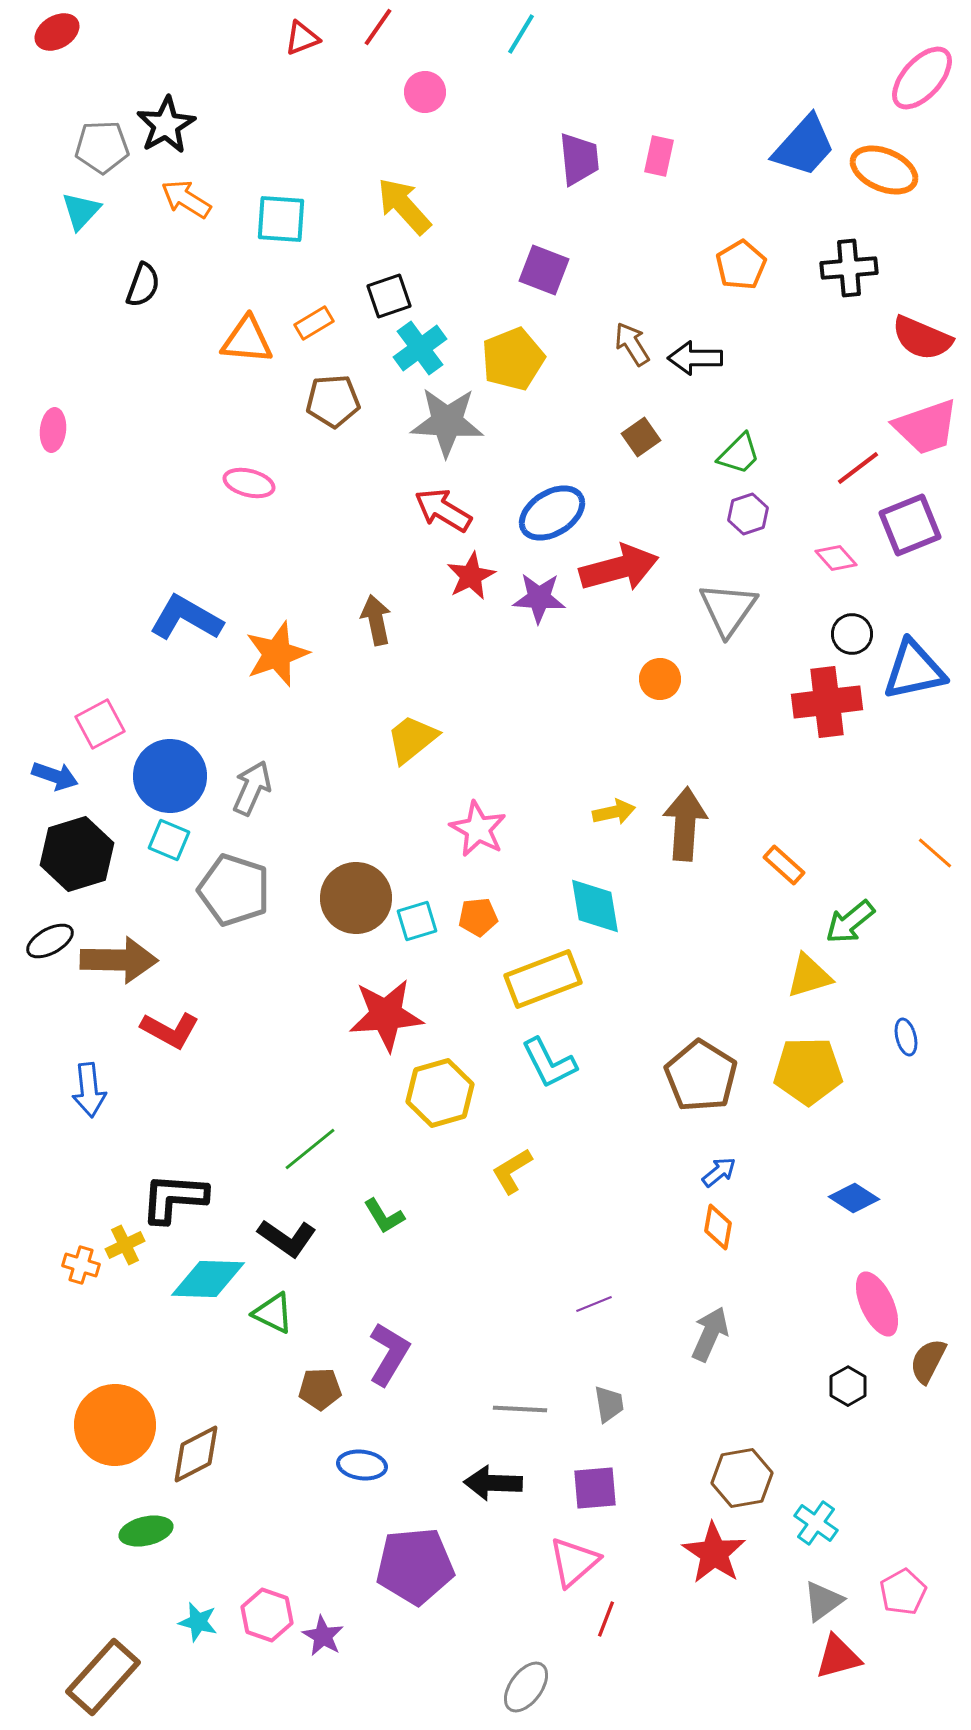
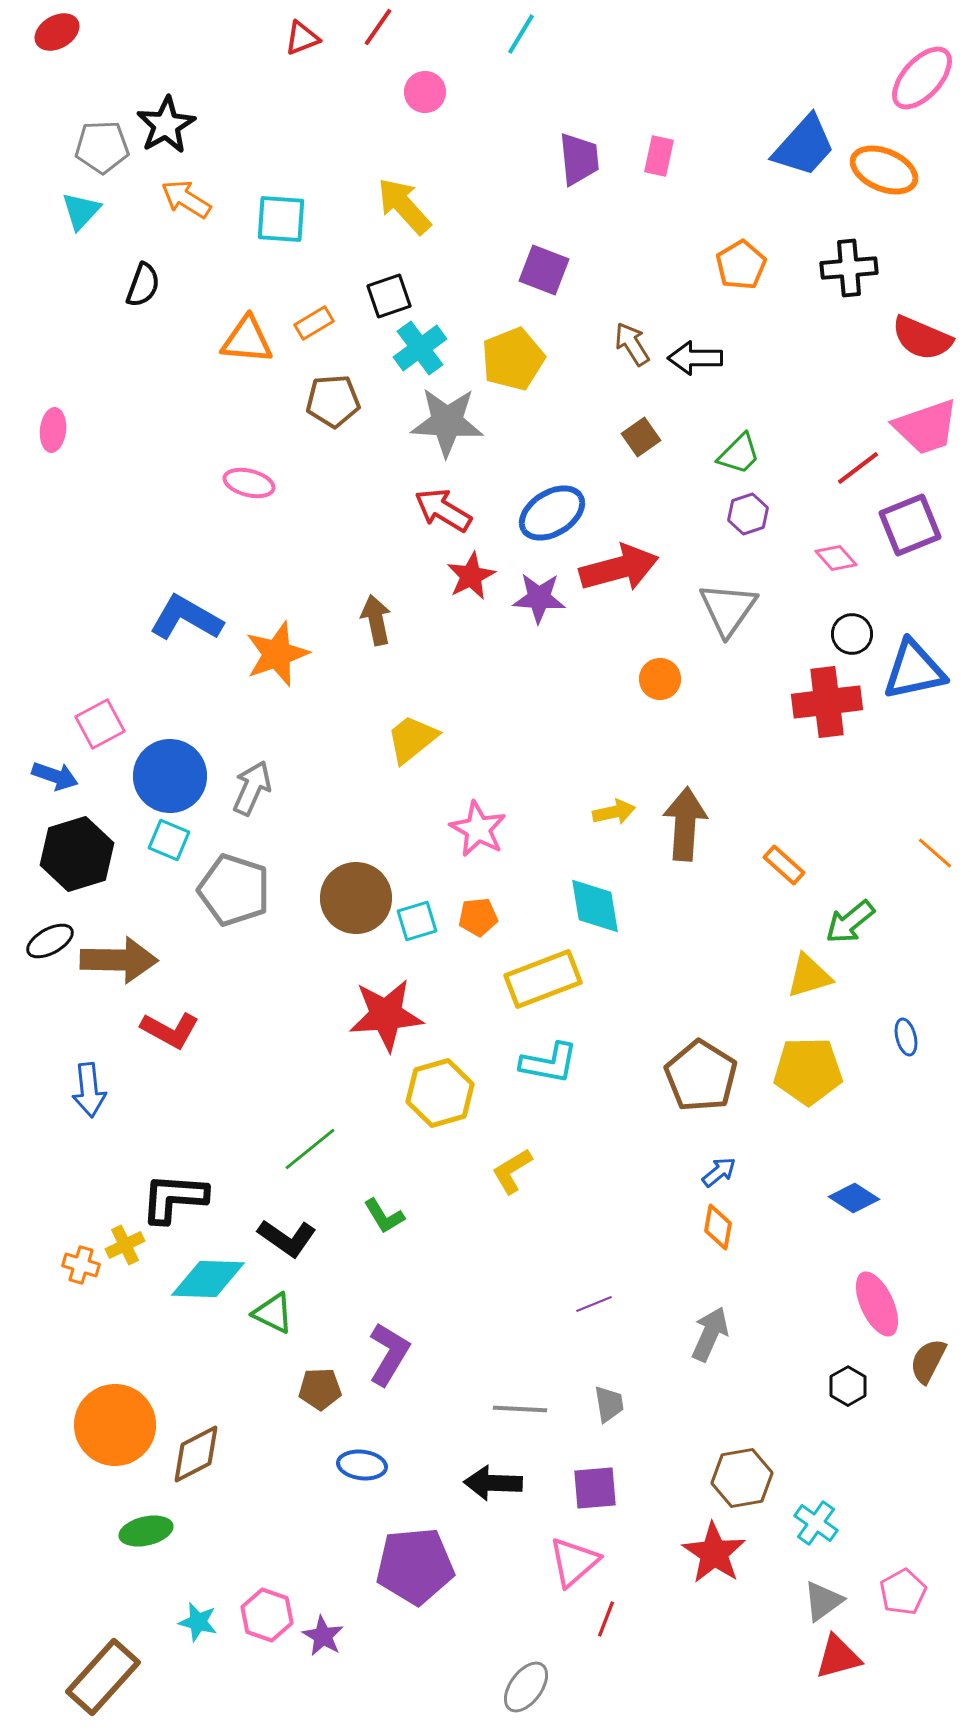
cyan L-shape at (549, 1063): rotated 52 degrees counterclockwise
